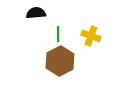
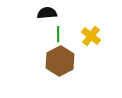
black semicircle: moved 11 px right
yellow cross: rotated 18 degrees clockwise
